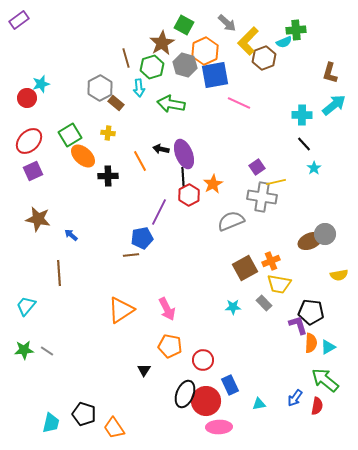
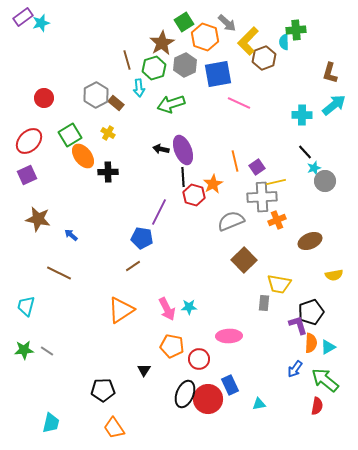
purple rectangle at (19, 20): moved 4 px right, 3 px up
green square at (184, 25): moved 3 px up; rotated 30 degrees clockwise
cyan semicircle at (284, 42): rotated 112 degrees clockwise
orange hexagon at (205, 51): moved 14 px up; rotated 16 degrees counterclockwise
brown line at (126, 58): moved 1 px right, 2 px down
gray hexagon at (185, 65): rotated 20 degrees clockwise
green hexagon at (152, 67): moved 2 px right, 1 px down
blue square at (215, 75): moved 3 px right, 1 px up
cyan star at (41, 84): moved 61 px up
gray hexagon at (100, 88): moved 4 px left, 7 px down
red circle at (27, 98): moved 17 px right
green arrow at (171, 104): rotated 28 degrees counterclockwise
yellow cross at (108, 133): rotated 24 degrees clockwise
black line at (304, 144): moved 1 px right, 8 px down
purple ellipse at (184, 154): moved 1 px left, 4 px up
orange ellipse at (83, 156): rotated 10 degrees clockwise
orange line at (140, 161): moved 95 px right; rotated 15 degrees clockwise
cyan star at (314, 168): rotated 16 degrees clockwise
purple square at (33, 171): moved 6 px left, 4 px down
black cross at (108, 176): moved 4 px up
red hexagon at (189, 195): moved 5 px right; rotated 15 degrees counterclockwise
gray cross at (262, 197): rotated 12 degrees counterclockwise
gray circle at (325, 234): moved 53 px up
blue pentagon at (142, 238): rotated 20 degrees clockwise
brown line at (131, 255): moved 2 px right, 11 px down; rotated 28 degrees counterclockwise
orange cross at (271, 261): moved 6 px right, 41 px up
brown square at (245, 268): moved 1 px left, 8 px up; rotated 15 degrees counterclockwise
brown line at (59, 273): rotated 60 degrees counterclockwise
yellow semicircle at (339, 275): moved 5 px left
gray rectangle at (264, 303): rotated 49 degrees clockwise
cyan trapezoid at (26, 306): rotated 25 degrees counterclockwise
cyan star at (233, 307): moved 44 px left
black pentagon at (311, 312): rotated 25 degrees counterclockwise
orange pentagon at (170, 346): moved 2 px right
red circle at (203, 360): moved 4 px left, 1 px up
blue arrow at (295, 398): moved 29 px up
red circle at (206, 401): moved 2 px right, 2 px up
black pentagon at (84, 414): moved 19 px right, 24 px up; rotated 20 degrees counterclockwise
pink ellipse at (219, 427): moved 10 px right, 91 px up
